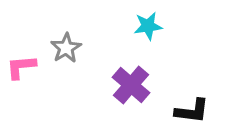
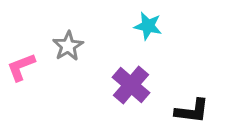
cyan star: rotated 20 degrees clockwise
gray star: moved 2 px right, 2 px up
pink L-shape: rotated 16 degrees counterclockwise
